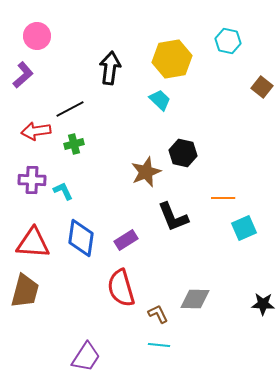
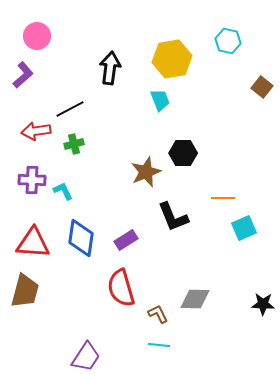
cyan trapezoid: rotated 25 degrees clockwise
black hexagon: rotated 12 degrees counterclockwise
